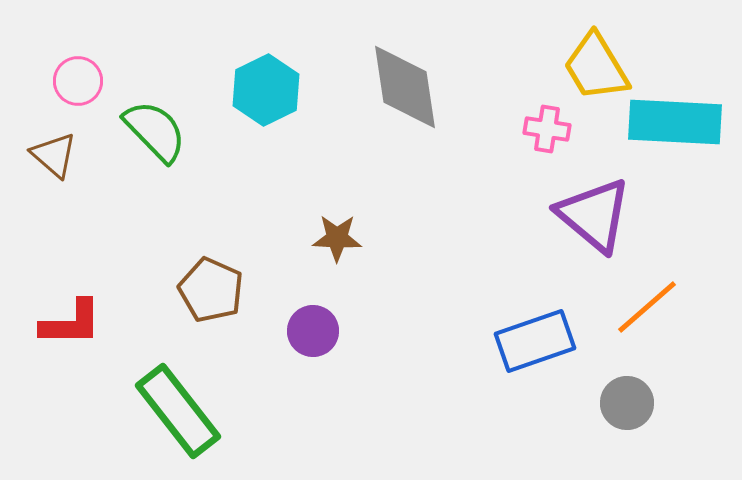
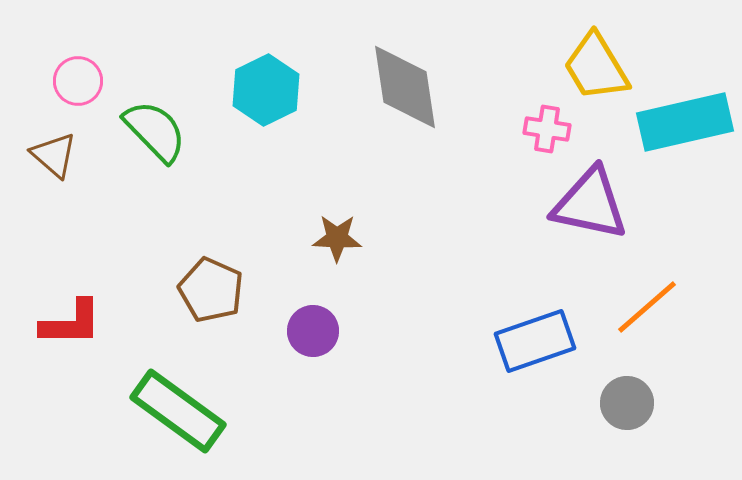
cyan rectangle: moved 10 px right; rotated 16 degrees counterclockwise
purple triangle: moved 4 px left, 11 px up; rotated 28 degrees counterclockwise
green rectangle: rotated 16 degrees counterclockwise
